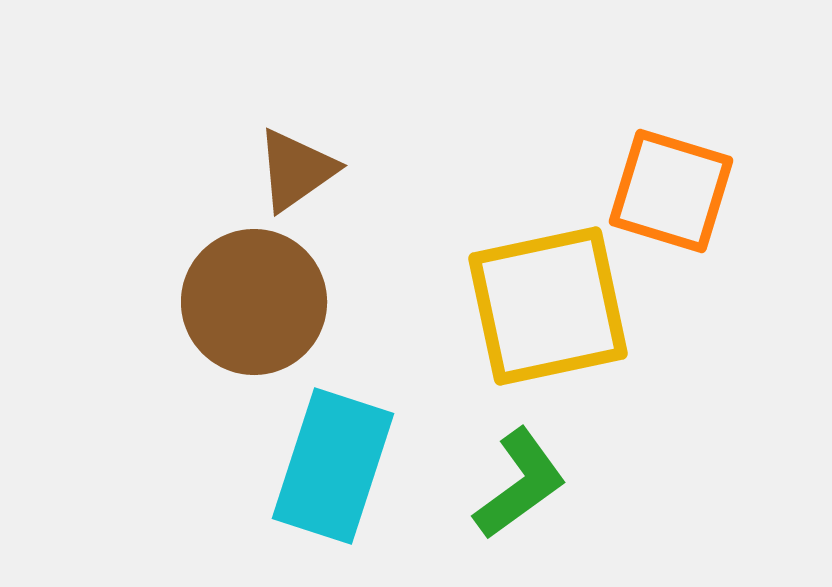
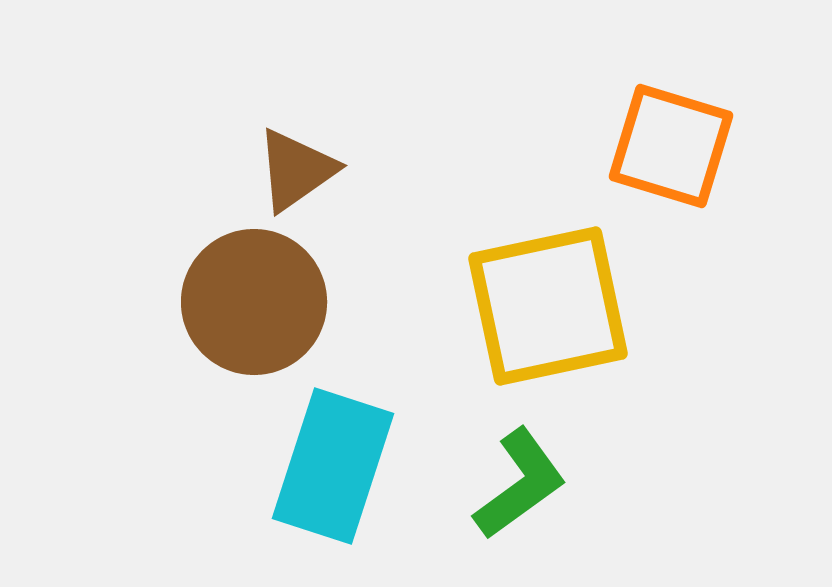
orange square: moved 45 px up
